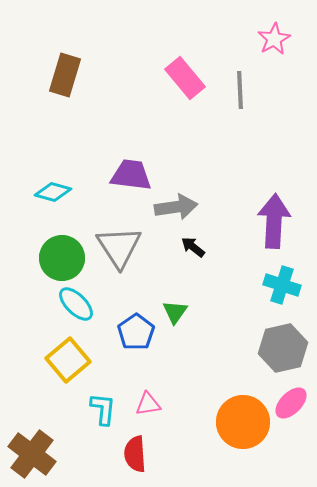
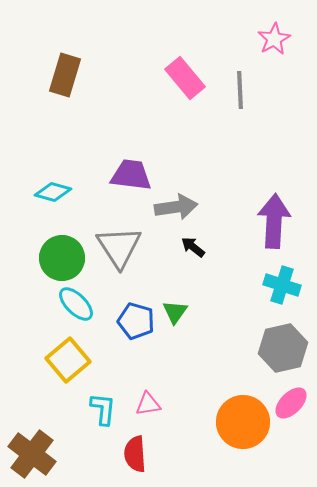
blue pentagon: moved 11 px up; rotated 21 degrees counterclockwise
